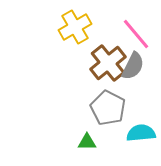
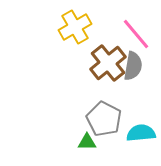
gray semicircle: rotated 16 degrees counterclockwise
gray pentagon: moved 4 px left, 11 px down
